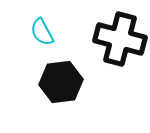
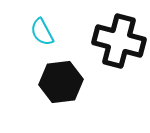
black cross: moved 1 px left, 2 px down
